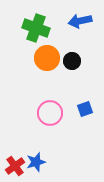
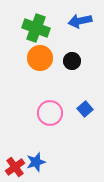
orange circle: moved 7 px left
blue square: rotated 21 degrees counterclockwise
red cross: moved 1 px down
